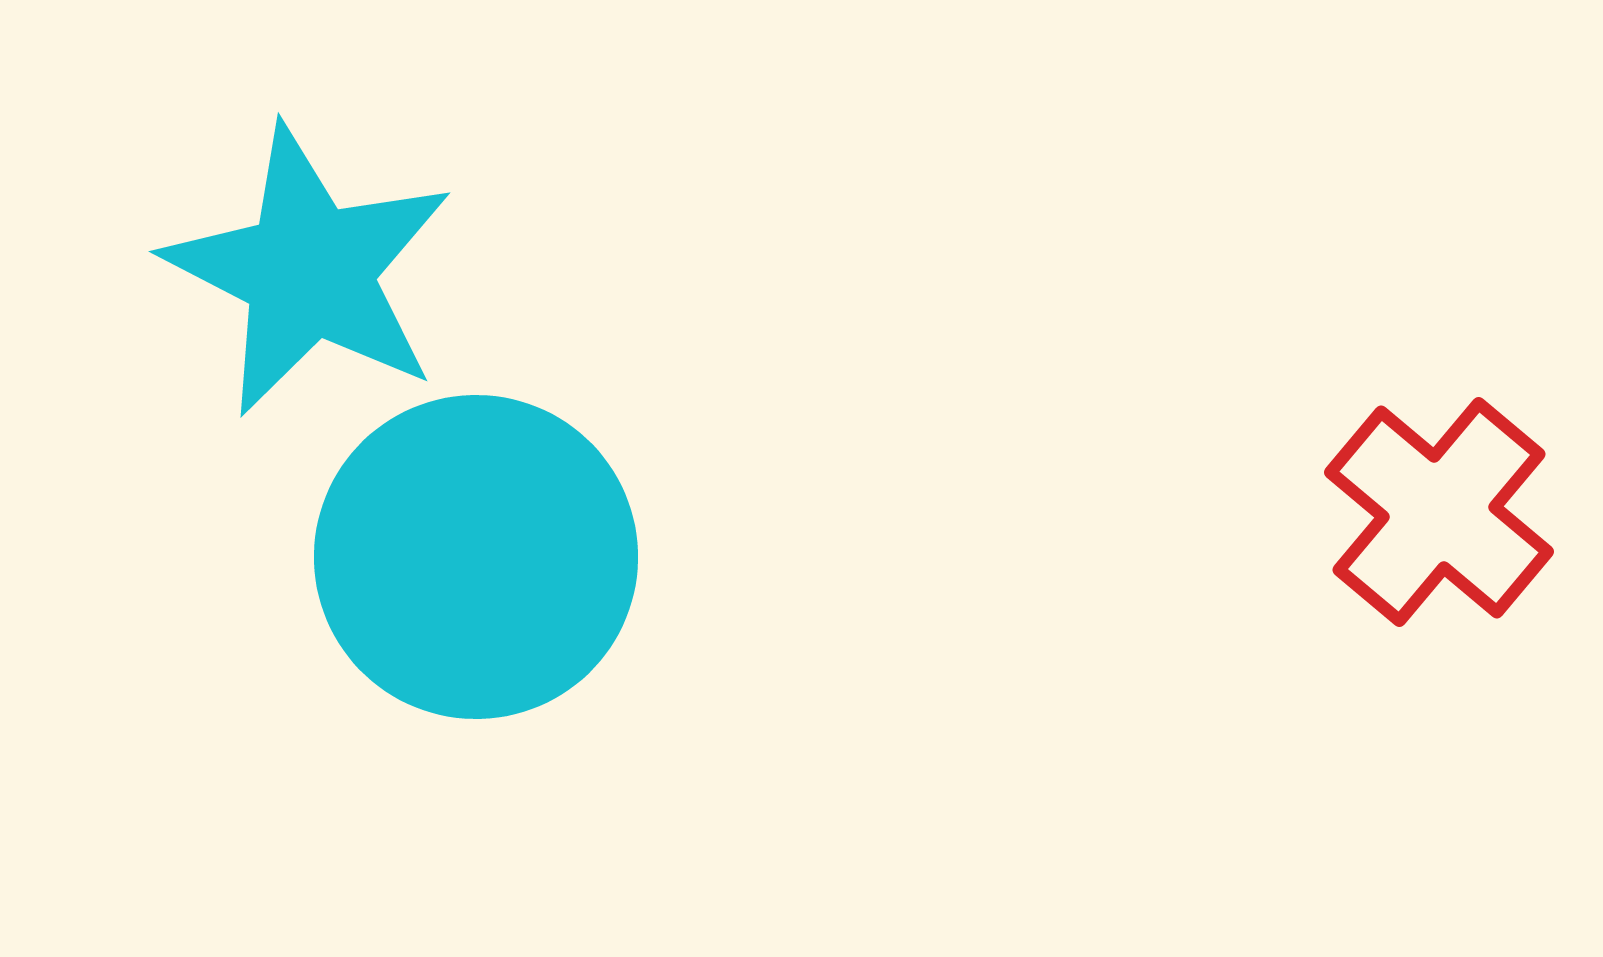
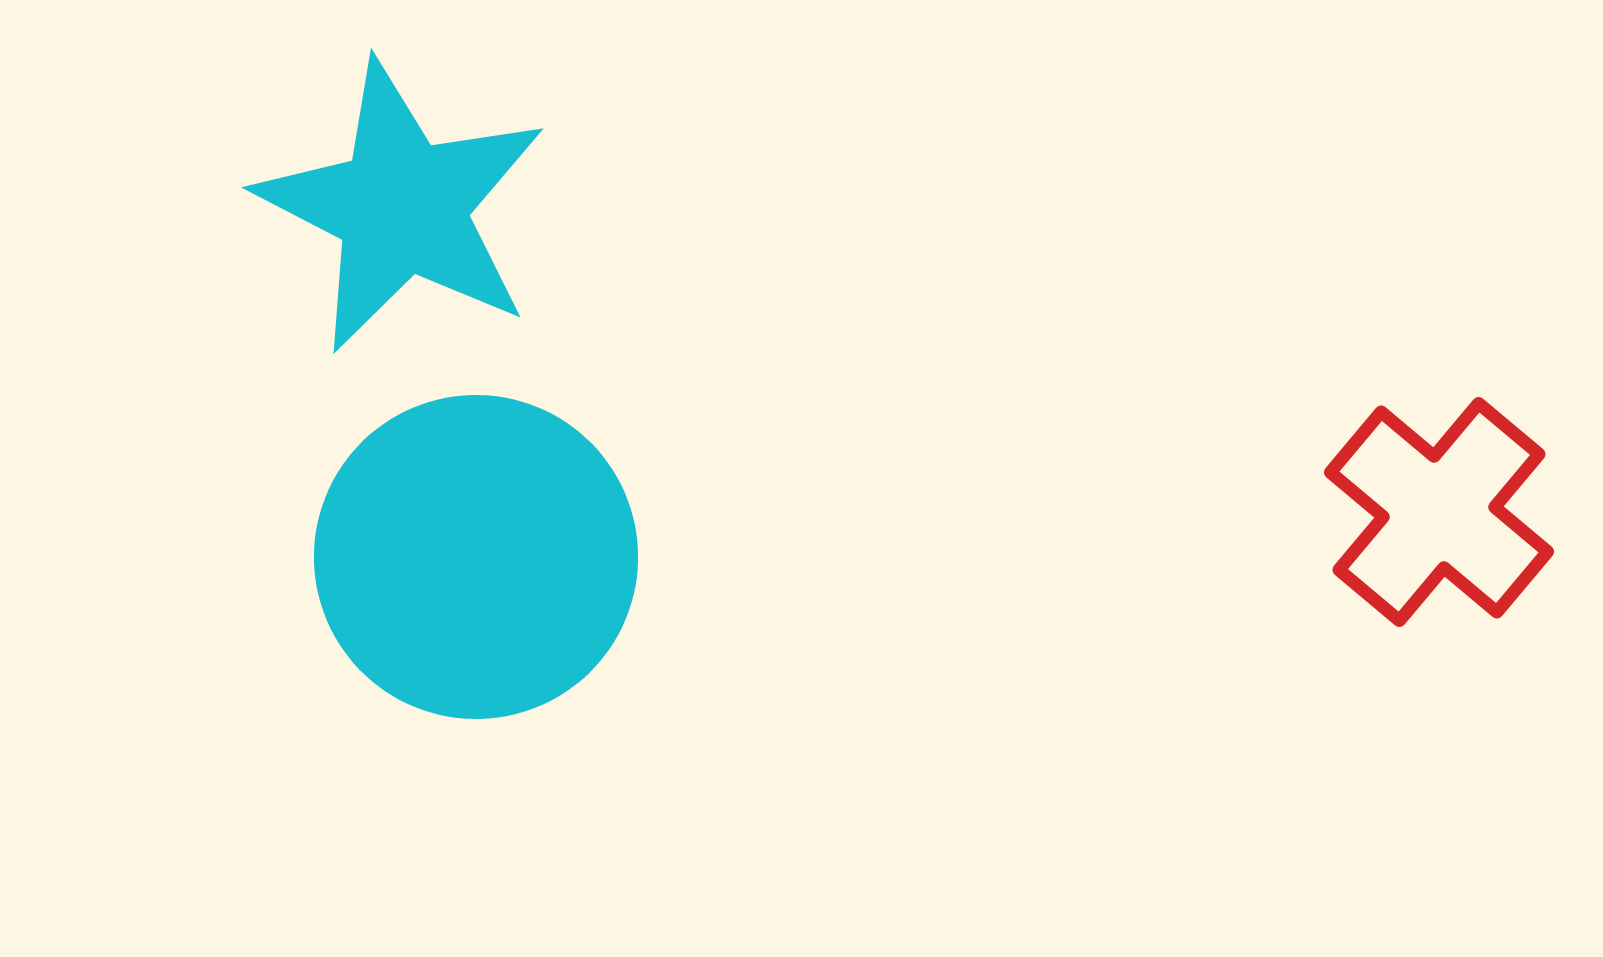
cyan star: moved 93 px right, 64 px up
